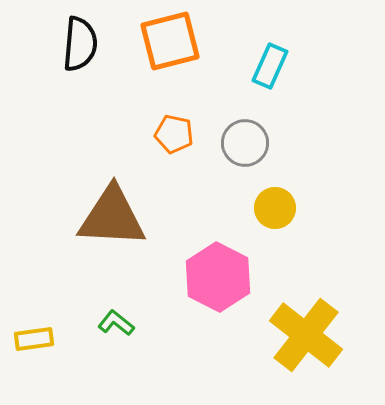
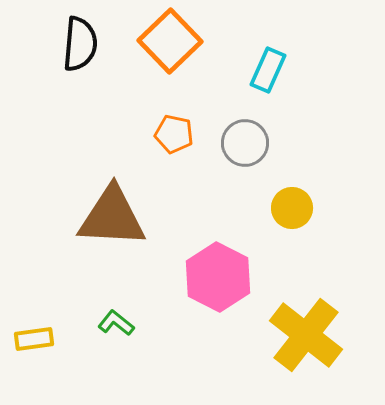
orange square: rotated 30 degrees counterclockwise
cyan rectangle: moved 2 px left, 4 px down
yellow circle: moved 17 px right
